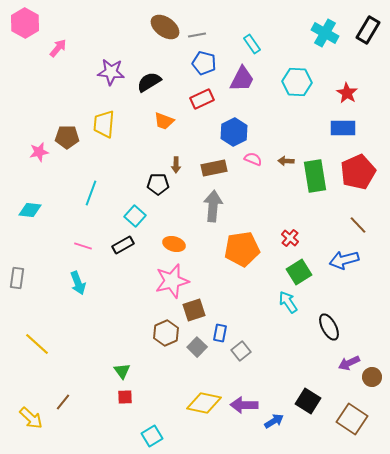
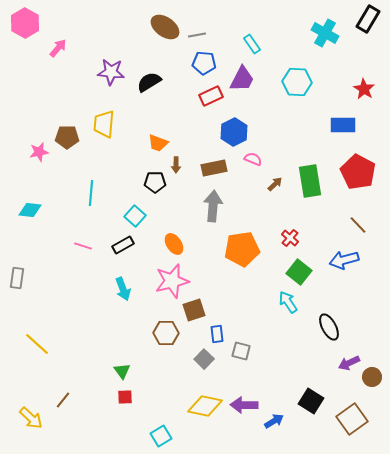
black rectangle at (368, 30): moved 11 px up
blue pentagon at (204, 63): rotated 10 degrees counterclockwise
red star at (347, 93): moved 17 px right, 4 px up
red rectangle at (202, 99): moved 9 px right, 3 px up
orange trapezoid at (164, 121): moved 6 px left, 22 px down
blue rectangle at (343, 128): moved 3 px up
brown arrow at (286, 161): moved 11 px left, 23 px down; rotated 133 degrees clockwise
red pentagon at (358, 172): rotated 20 degrees counterclockwise
green rectangle at (315, 176): moved 5 px left, 5 px down
black pentagon at (158, 184): moved 3 px left, 2 px up
cyan line at (91, 193): rotated 15 degrees counterclockwise
orange ellipse at (174, 244): rotated 40 degrees clockwise
green square at (299, 272): rotated 20 degrees counterclockwise
cyan arrow at (78, 283): moved 45 px right, 6 px down
brown hexagon at (166, 333): rotated 25 degrees clockwise
blue rectangle at (220, 333): moved 3 px left, 1 px down; rotated 18 degrees counterclockwise
gray square at (197, 347): moved 7 px right, 12 px down
gray square at (241, 351): rotated 36 degrees counterclockwise
black square at (308, 401): moved 3 px right
brown line at (63, 402): moved 2 px up
yellow diamond at (204, 403): moved 1 px right, 3 px down
brown square at (352, 419): rotated 20 degrees clockwise
cyan square at (152, 436): moved 9 px right
